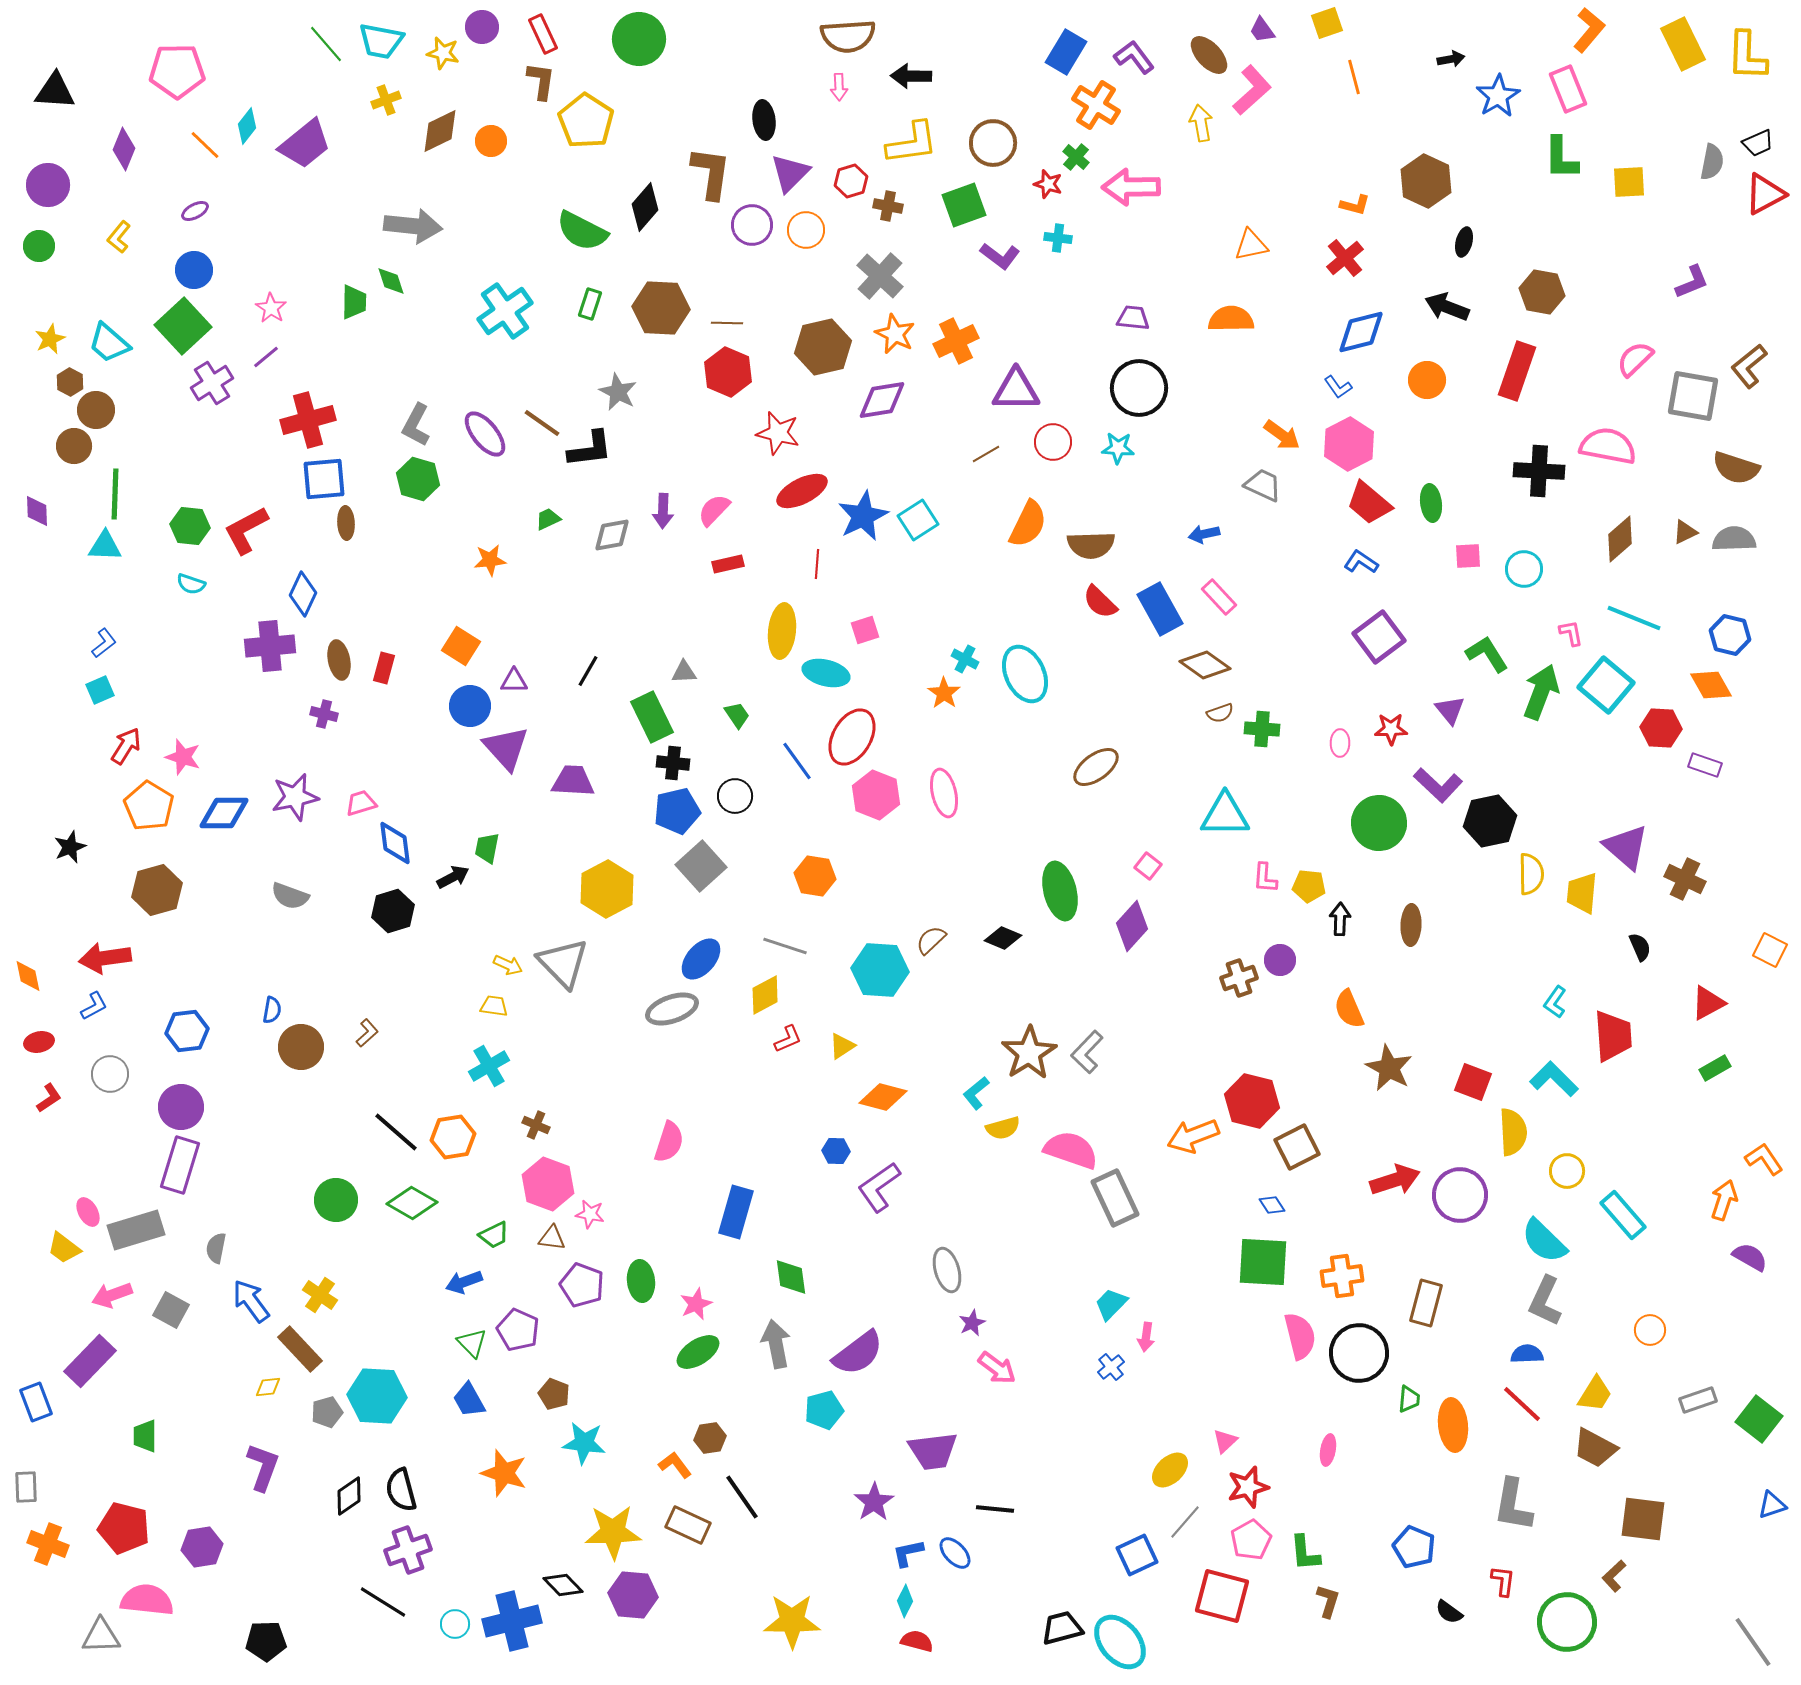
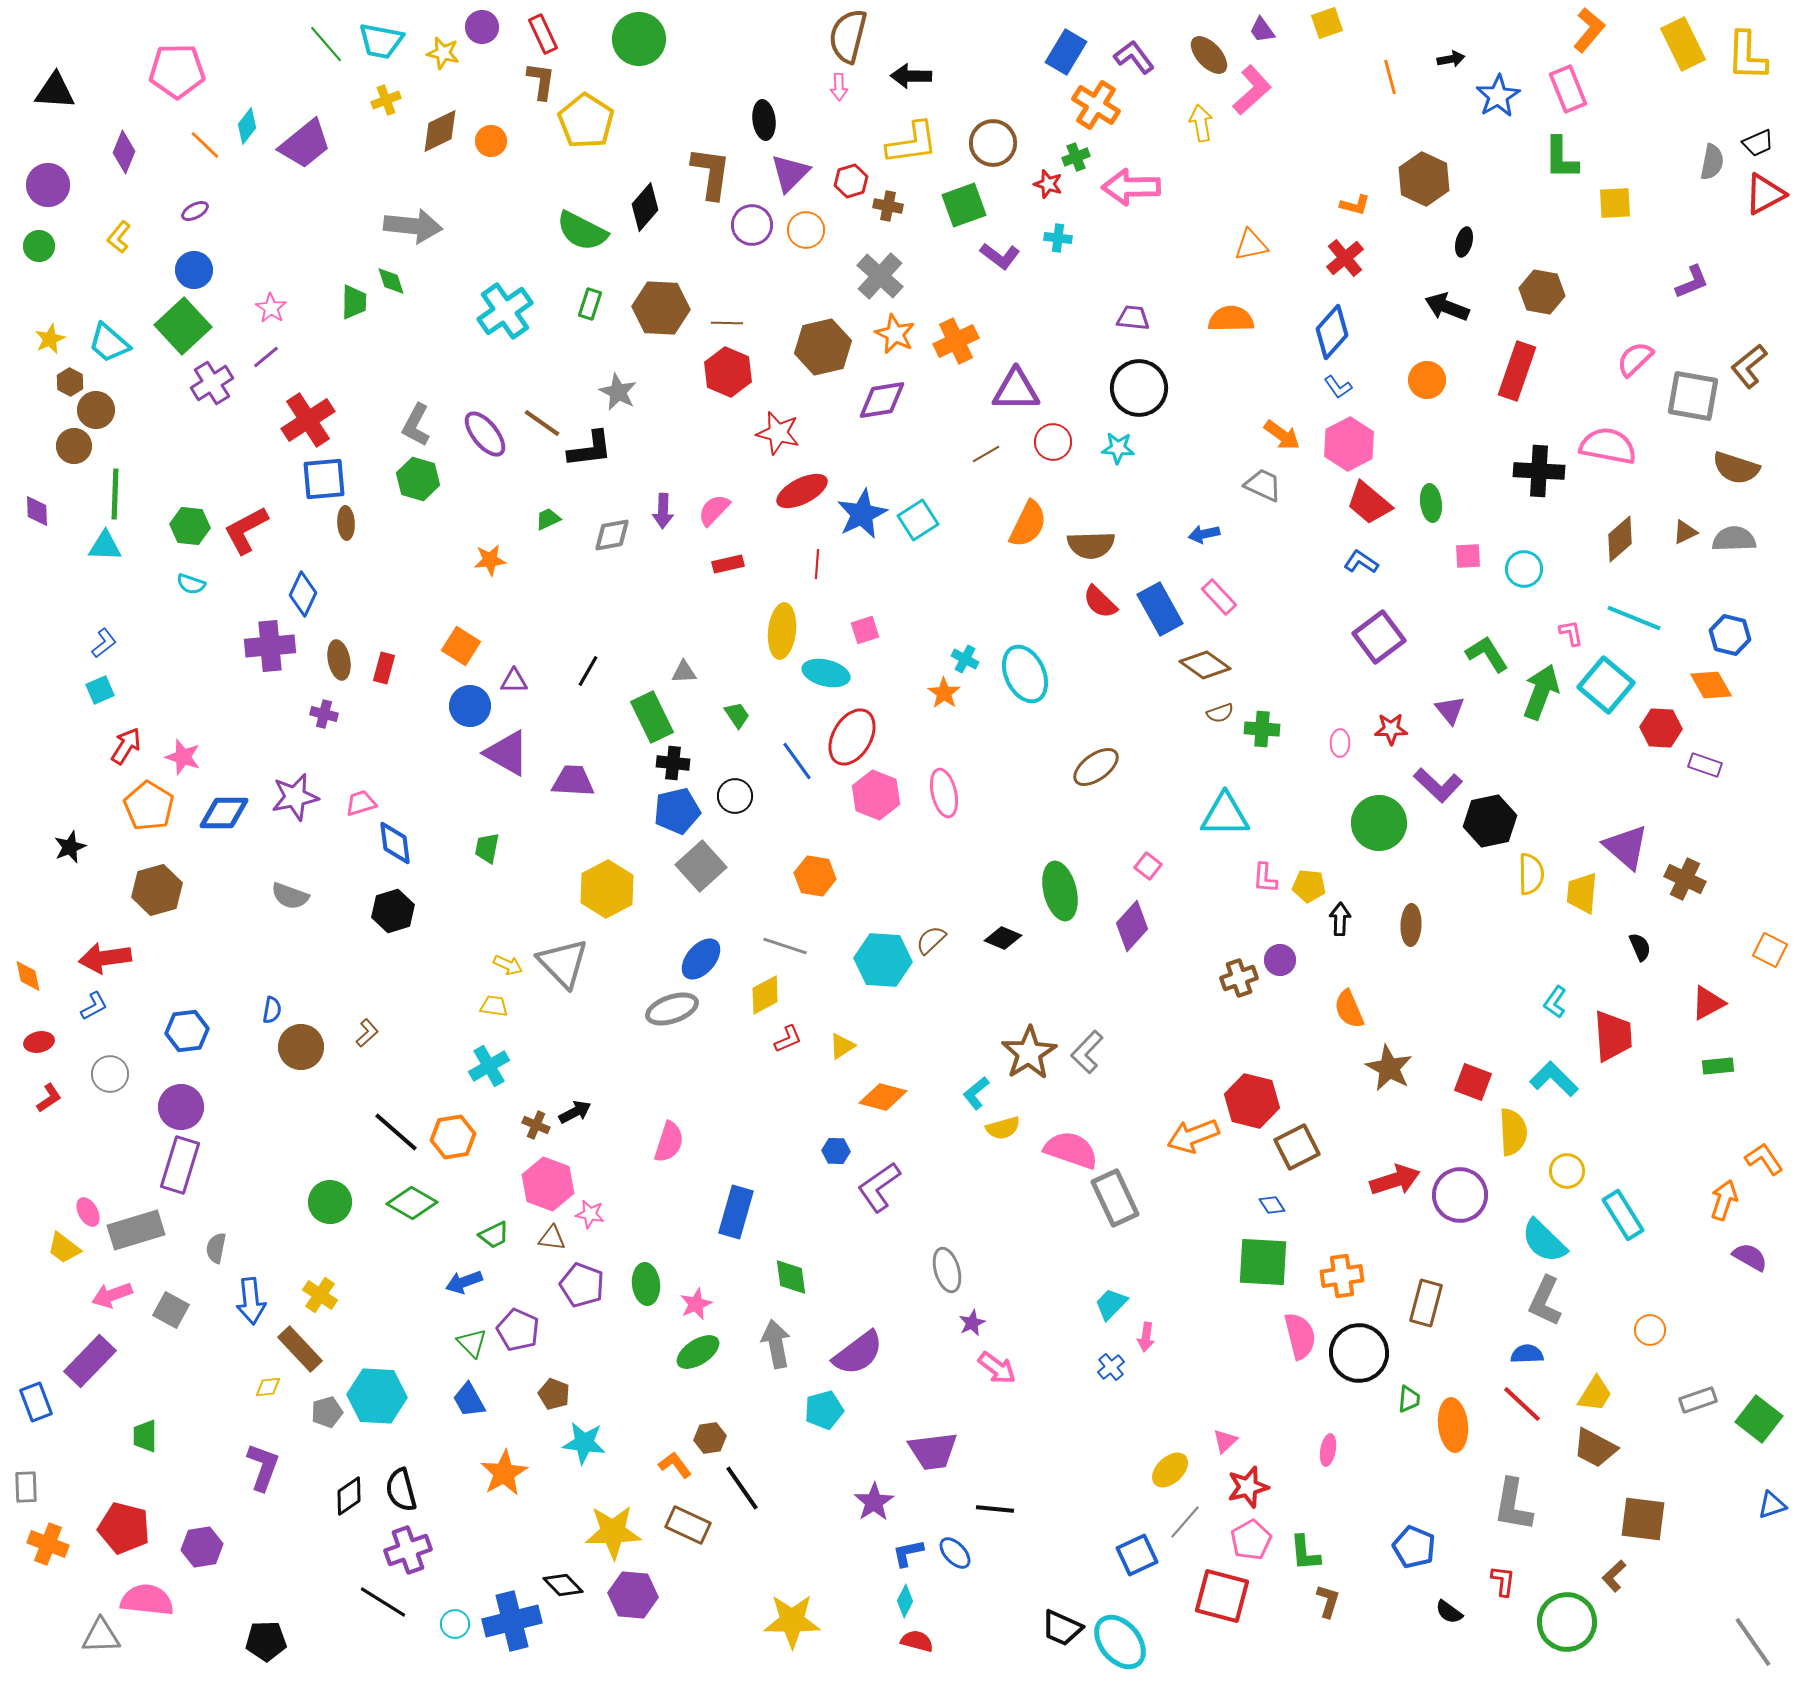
brown semicircle at (848, 36): rotated 108 degrees clockwise
orange line at (1354, 77): moved 36 px right
purple diamond at (124, 149): moved 3 px down
green cross at (1076, 157): rotated 28 degrees clockwise
brown hexagon at (1426, 181): moved 2 px left, 2 px up
yellow square at (1629, 182): moved 14 px left, 21 px down
blue diamond at (1361, 332): moved 29 px left; rotated 34 degrees counterclockwise
red cross at (308, 420): rotated 18 degrees counterclockwise
blue star at (863, 516): moved 1 px left, 2 px up
purple triangle at (506, 748): moved 1 px right, 5 px down; rotated 18 degrees counterclockwise
black arrow at (453, 877): moved 122 px right, 235 px down
cyan hexagon at (880, 970): moved 3 px right, 10 px up
green rectangle at (1715, 1068): moved 3 px right, 2 px up; rotated 24 degrees clockwise
green circle at (336, 1200): moved 6 px left, 2 px down
cyan rectangle at (1623, 1215): rotated 9 degrees clockwise
green ellipse at (641, 1281): moved 5 px right, 3 px down
blue arrow at (251, 1301): rotated 150 degrees counterclockwise
orange star at (504, 1473): rotated 24 degrees clockwise
black line at (742, 1497): moved 9 px up
black trapezoid at (1062, 1628): rotated 141 degrees counterclockwise
